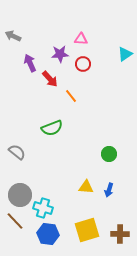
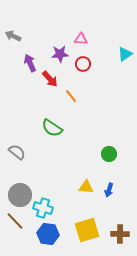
green semicircle: rotated 55 degrees clockwise
